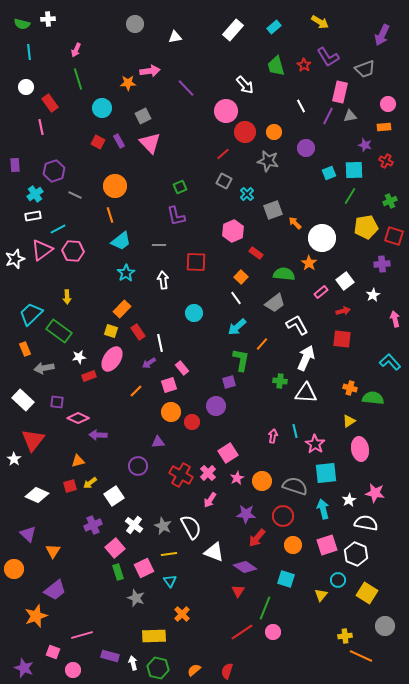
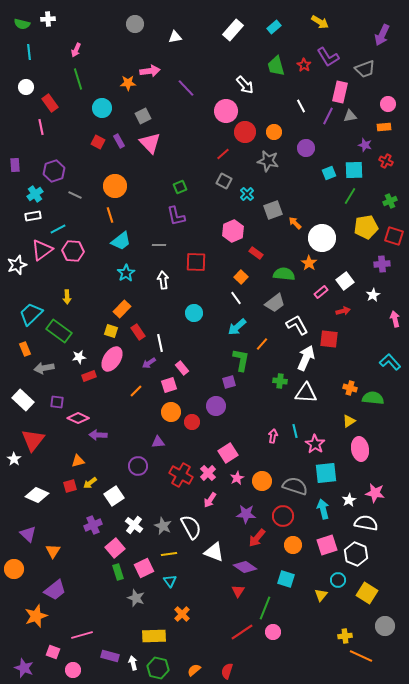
white star at (15, 259): moved 2 px right, 6 px down
red square at (342, 339): moved 13 px left
